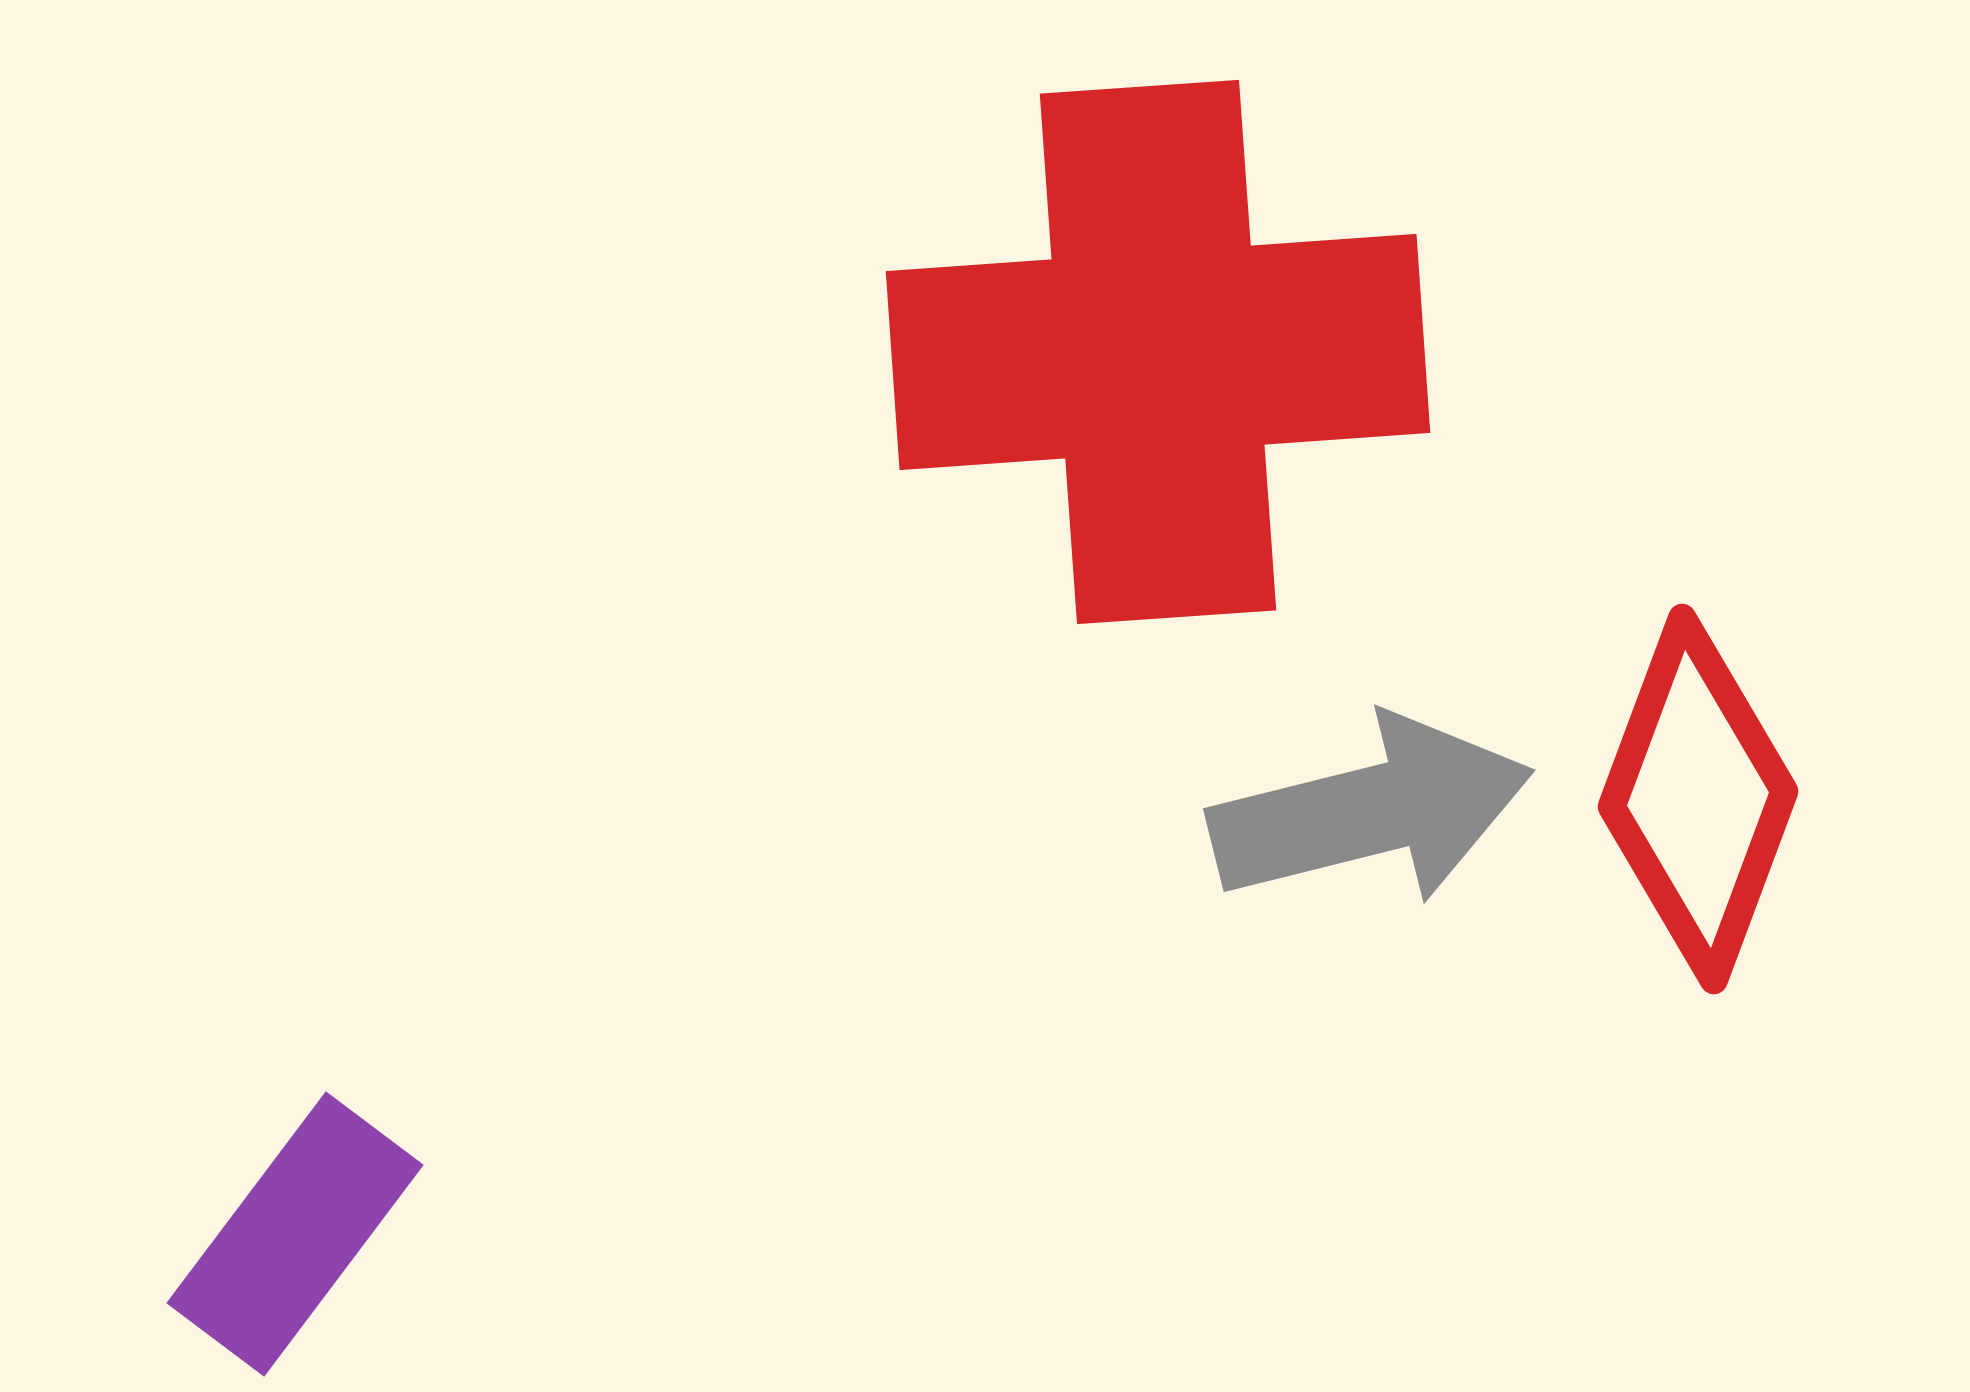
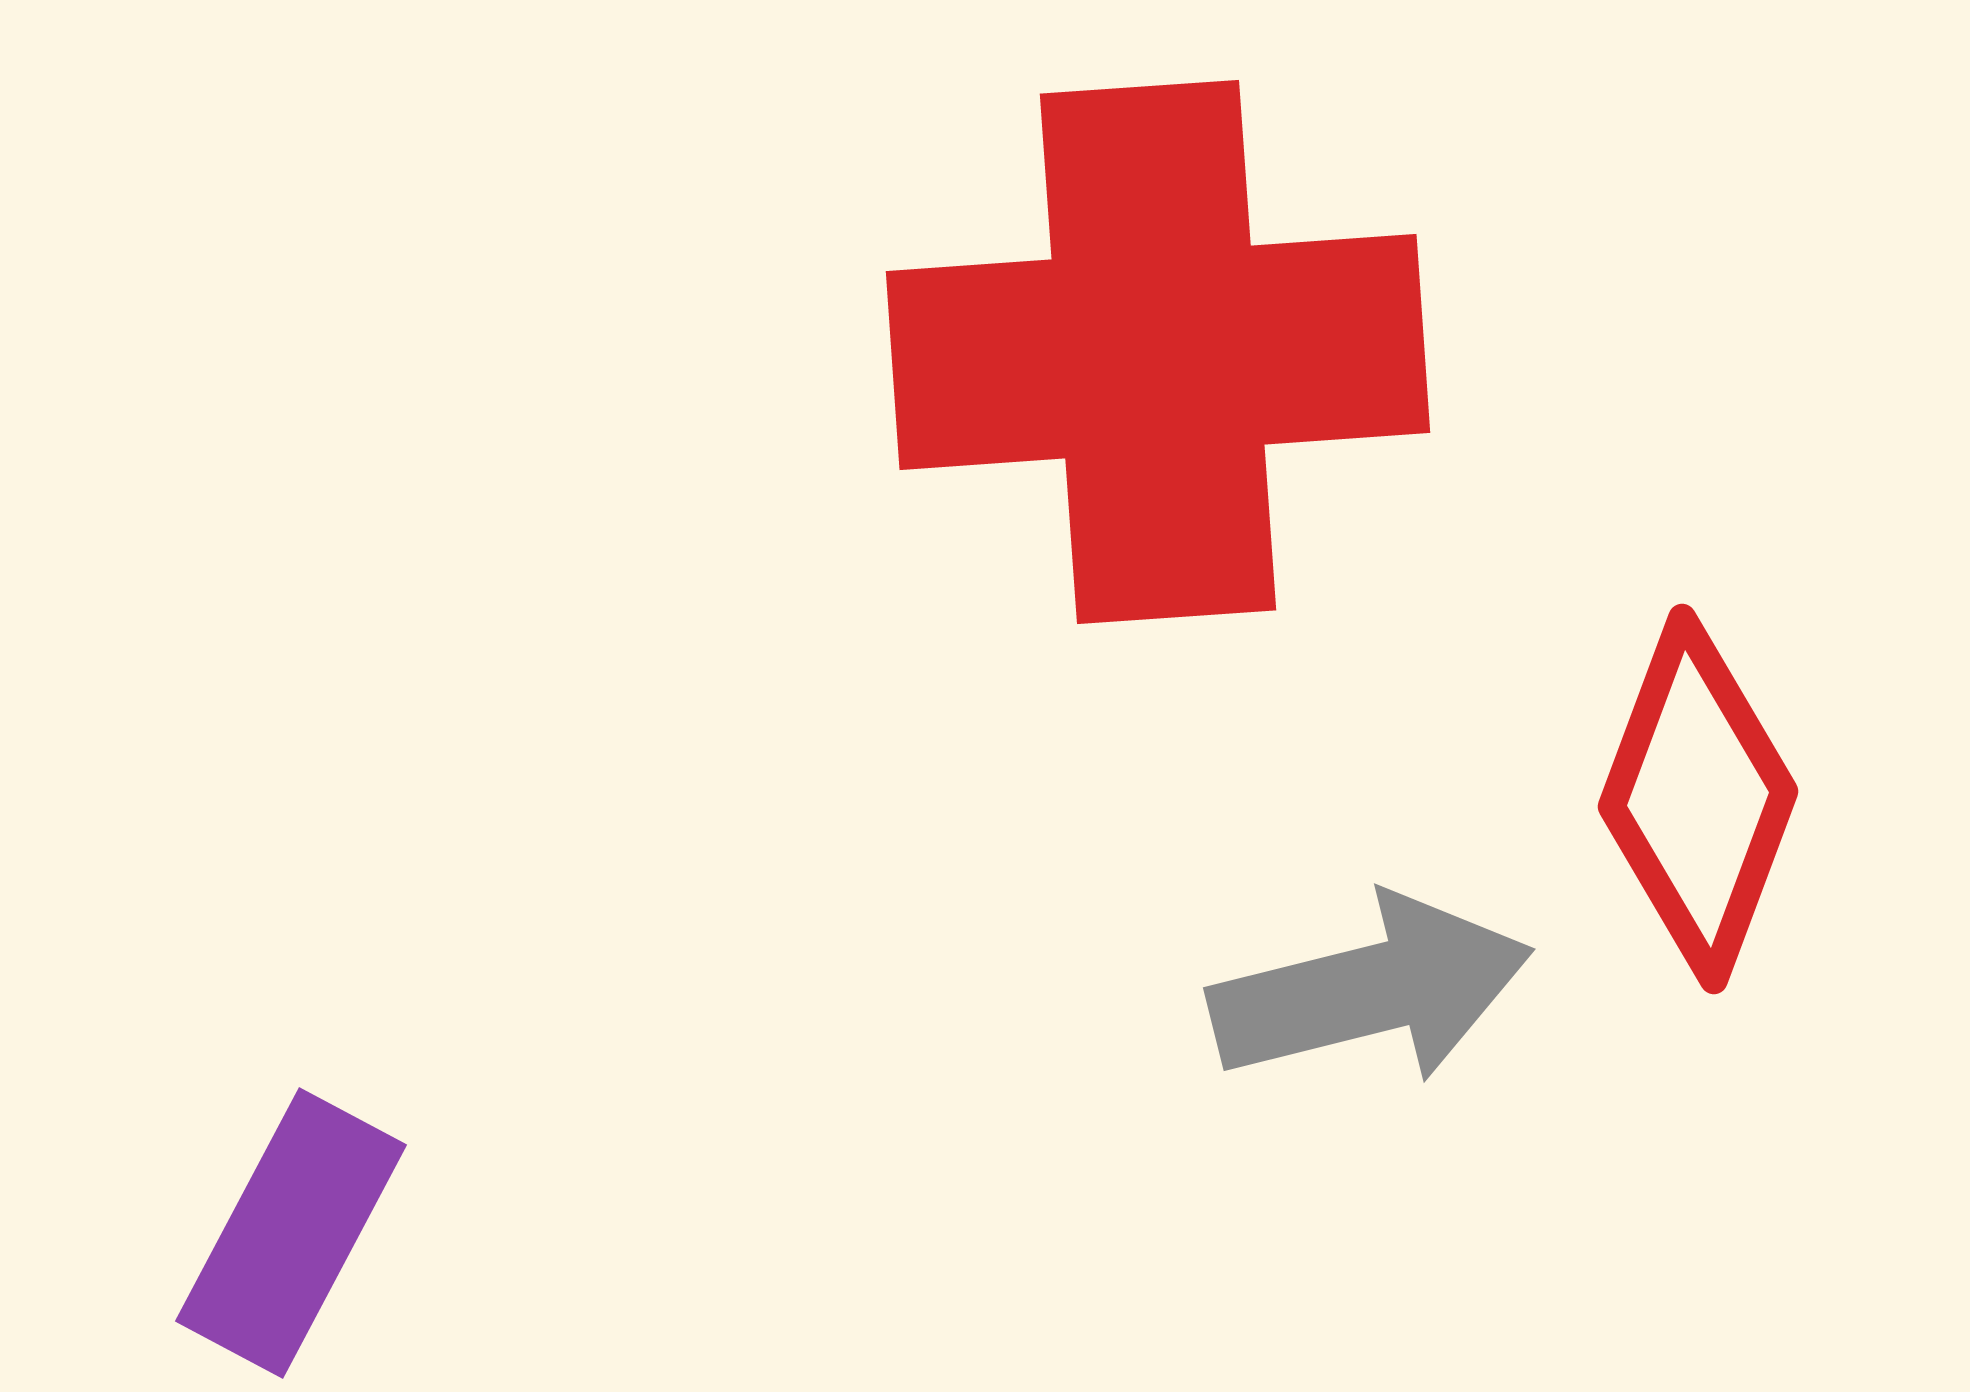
gray arrow: moved 179 px down
purple rectangle: moved 4 px left, 1 px up; rotated 9 degrees counterclockwise
